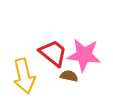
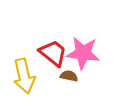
pink star: moved 1 px left, 2 px up
